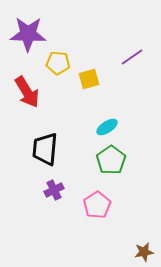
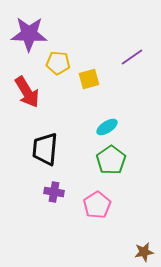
purple star: moved 1 px right
purple cross: moved 2 px down; rotated 36 degrees clockwise
